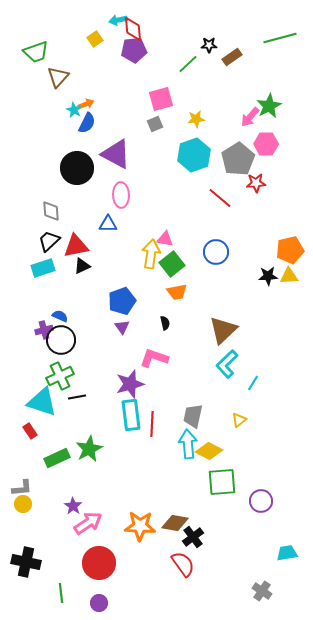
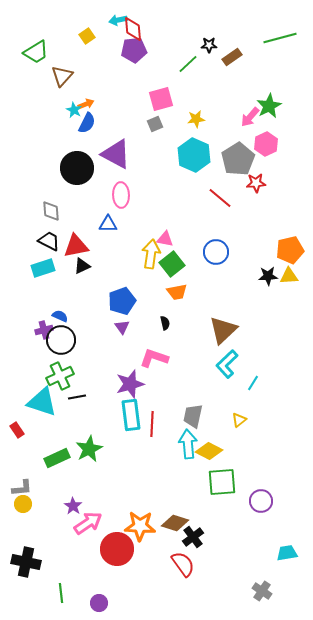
yellow square at (95, 39): moved 8 px left, 3 px up
green trapezoid at (36, 52): rotated 12 degrees counterclockwise
brown triangle at (58, 77): moved 4 px right, 1 px up
pink hexagon at (266, 144): rotated 25 degrees counterclockwise
cyan hexagon at (194, 155): rotated 16 degrees counterclockwise
black trapezoid at (49, 241): rotated 70 degrees clockwise
red rectangle at (30, 431): moved 13 px left, 1 px up
brown diamond at (175, 523): rotated 8 degrees clockwise
red circle at (99, 563): moved 18 px right, 14 px up
